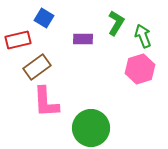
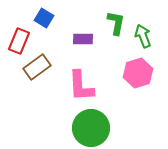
green L-shape: rotated 20 degrees counterclockwise
red rectangle: moved 1 px right, 1 px down; rotated 55 degrees counterclockwise
pink hexagon: moved 2 px left, 4 px down
pink L-shape: moved 35 px right, 16 px up
